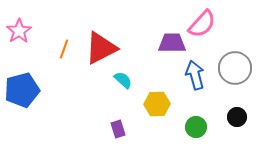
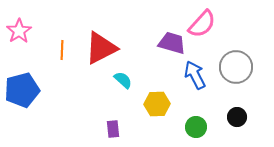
purple trapezoid: rotated 16 degrees clockwise
orange line: moved 2 px left, 1 px down; rotated 18 degrees counterclockwise
gray circle: moved 1 px right, 1 px up
blue arrow: rotated 12 degrees counterclockwise
purple rectangle: moved 5 px left; rotated 12 degrees clockwise
